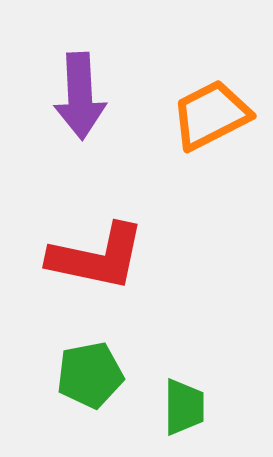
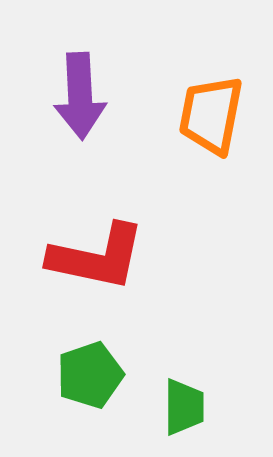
orange trapezoid: rotated 52 degrees counterclockwise
green pentagon: rotated 8 degrees counterclockwise
